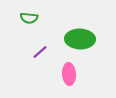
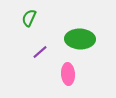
green semicircle: rotated 108 degrees clockwise
pink ellipse: moved 1 px left
